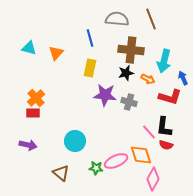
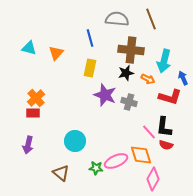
purple star: rotated 15 degrees clockwise
purple arrow: rotated 90 degrees clockwise
